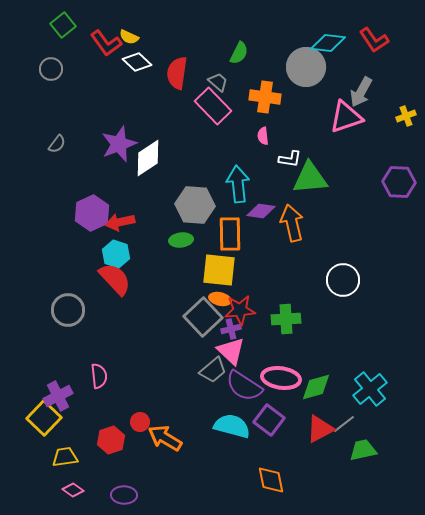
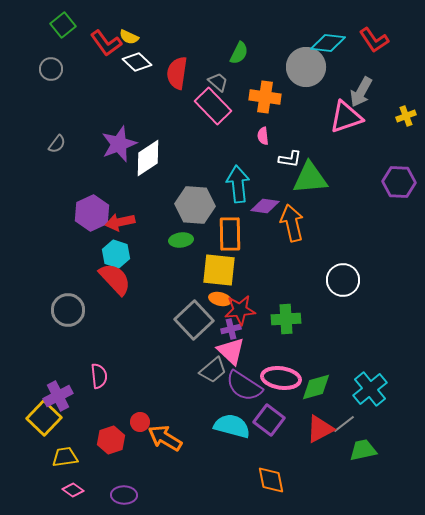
purple diamond at (261, 211): moved 4 px right, 5 px up
gray square at (203, 317): moved 9 px left, 3 px down
